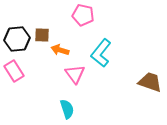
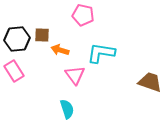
cyan L-shape: rotated 60 degrees clockwise
pink triangle: moved 1 px down
